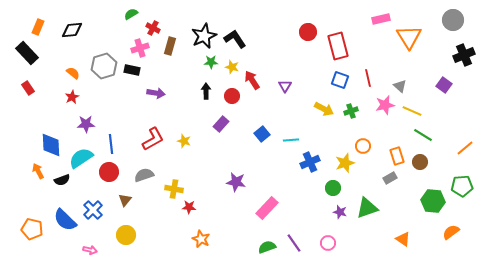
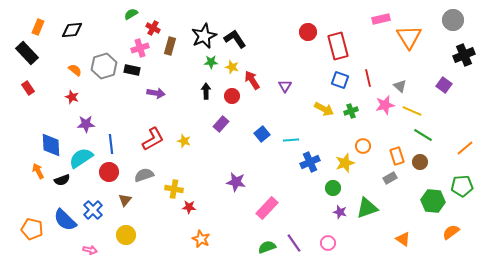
orange semicircle at (73, 73): moved 2 px right, 3 px up
red star at (72, 97): rotated 24 degrees counterclockwise
